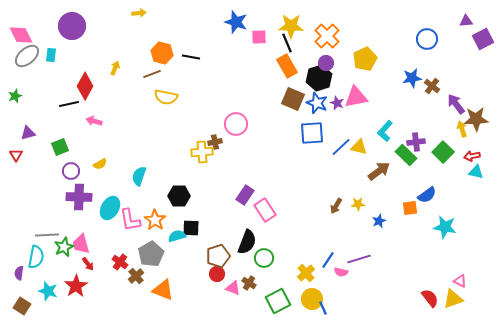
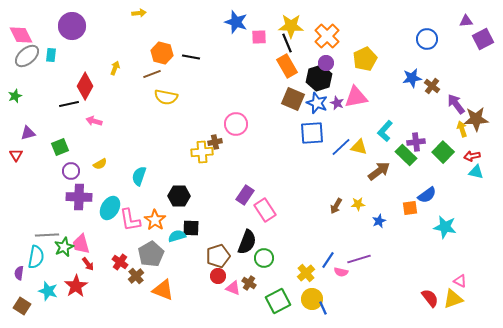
red circle at (217, 274): moved 1 px right, 2 px down
